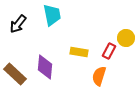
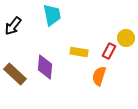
black arrow: moved 5 px left, 2 px down
